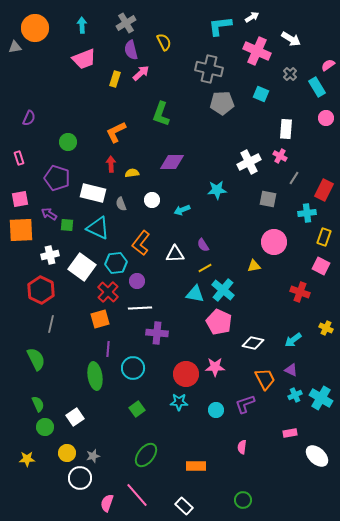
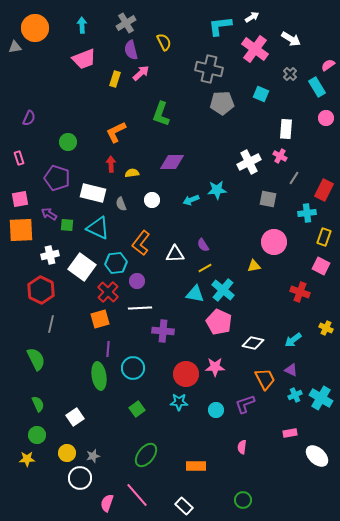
pink cross at (257, 51): moved 2 px left, 2 px up; rotated 12 degrees clockwise
cyan arrow at (182, 210): moved 9 px right, 10 px up
purple cross at (157, 333): moved 6 px right, 2 px up
green ellipse at (95, 376): moved 4 px right
green circle at (45, 427): moved 8 px left, 8 px down
